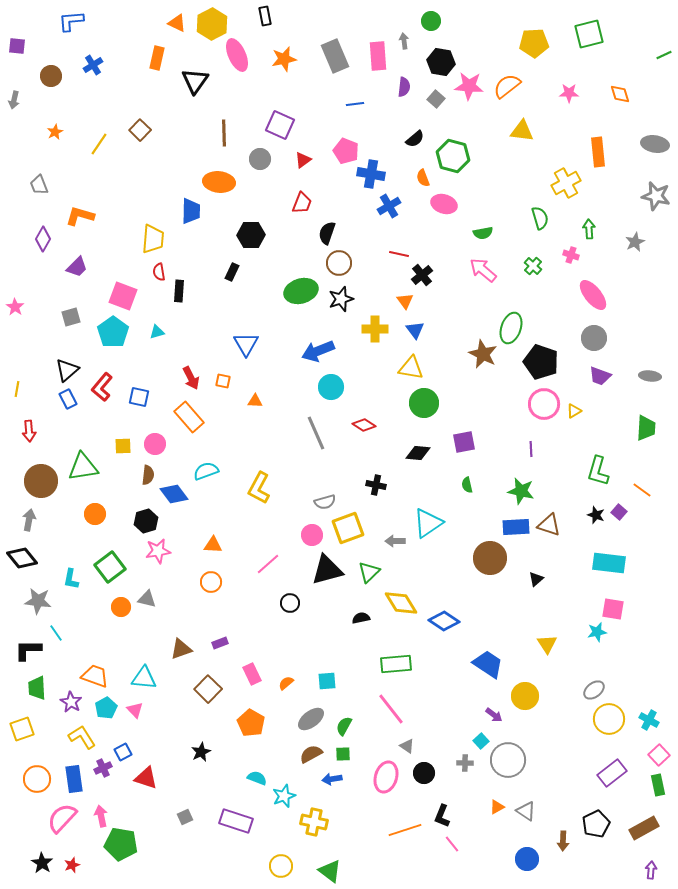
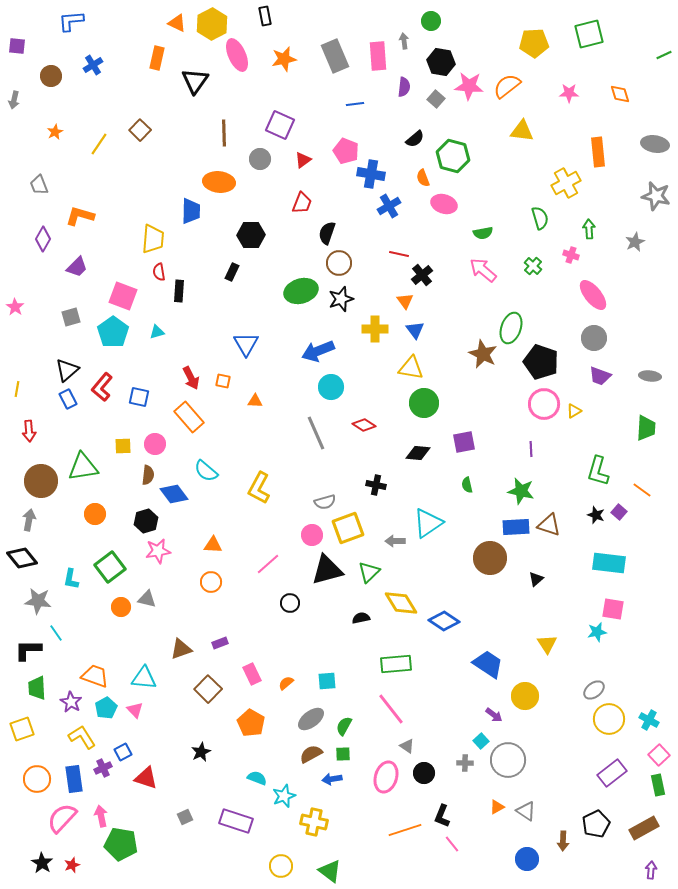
cyan semicircle at (206, 471): rotated 120 degrees counterclockwise
